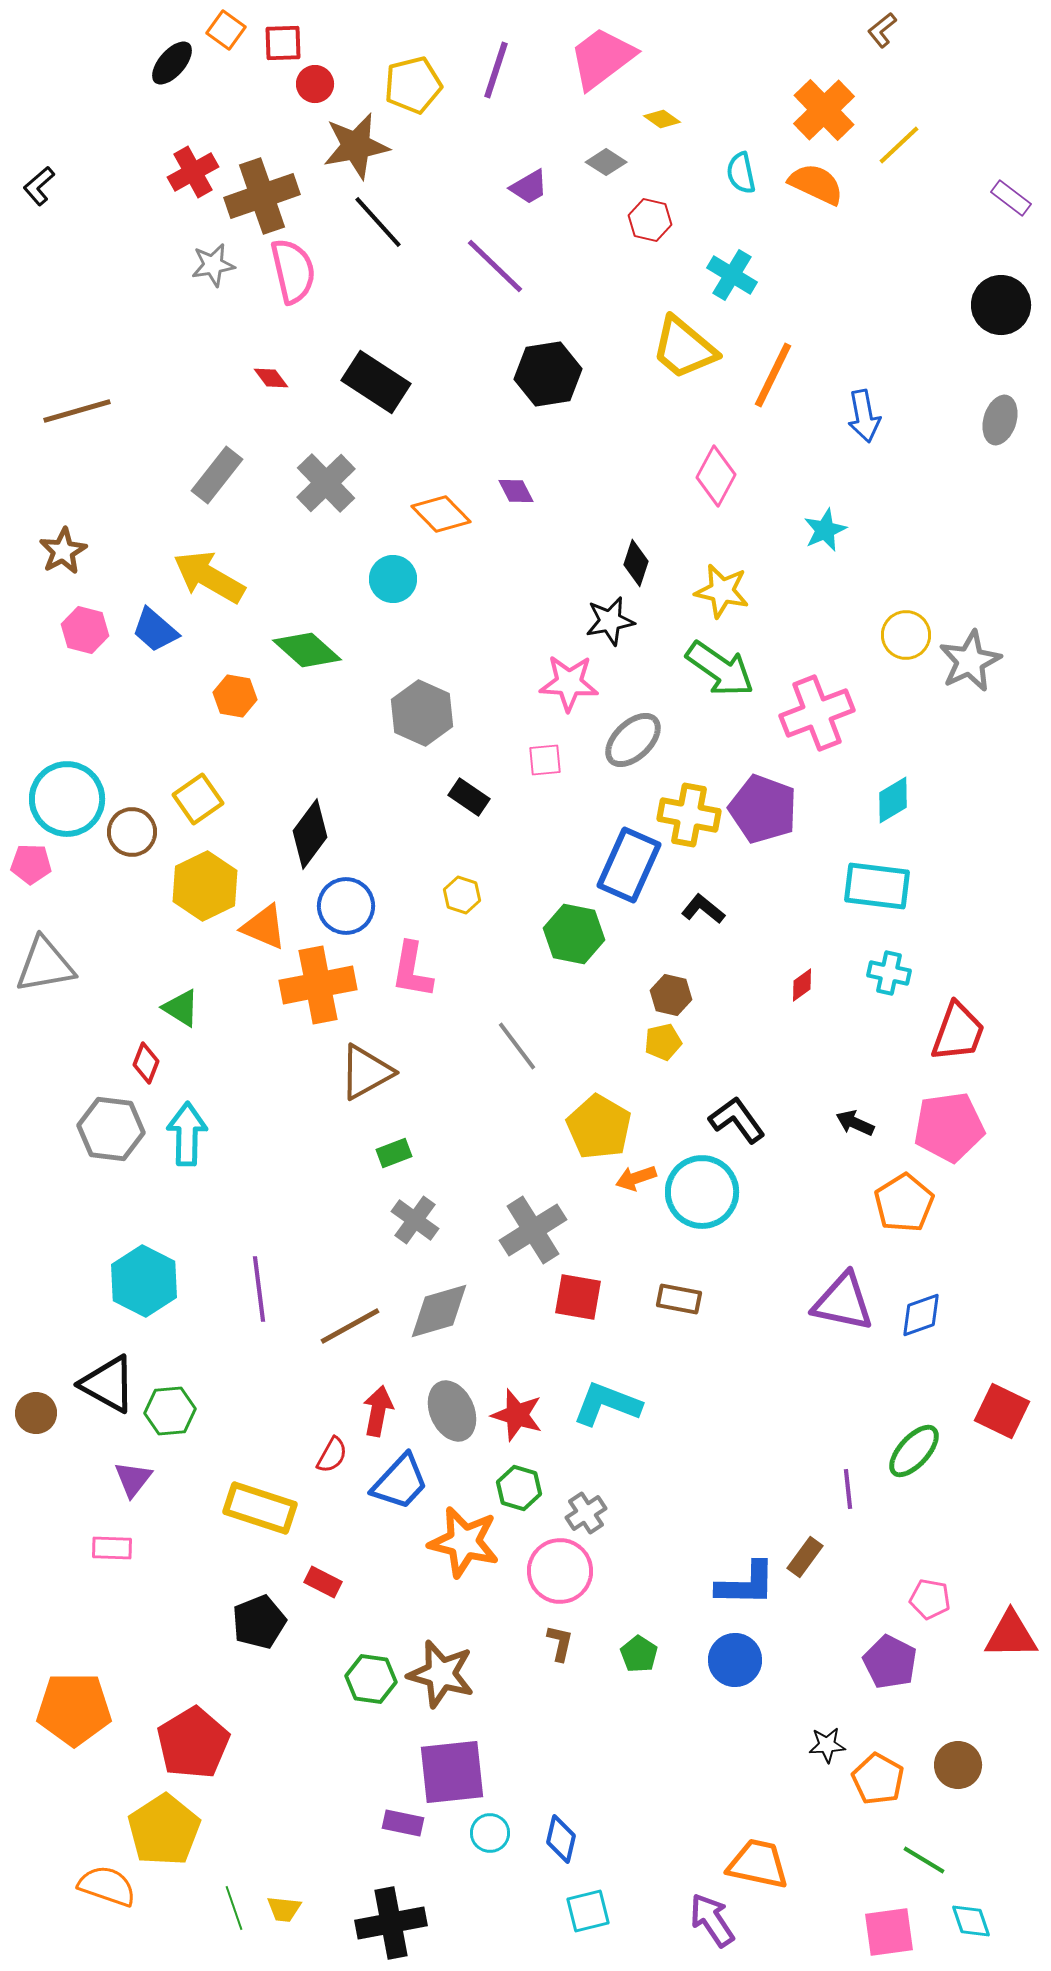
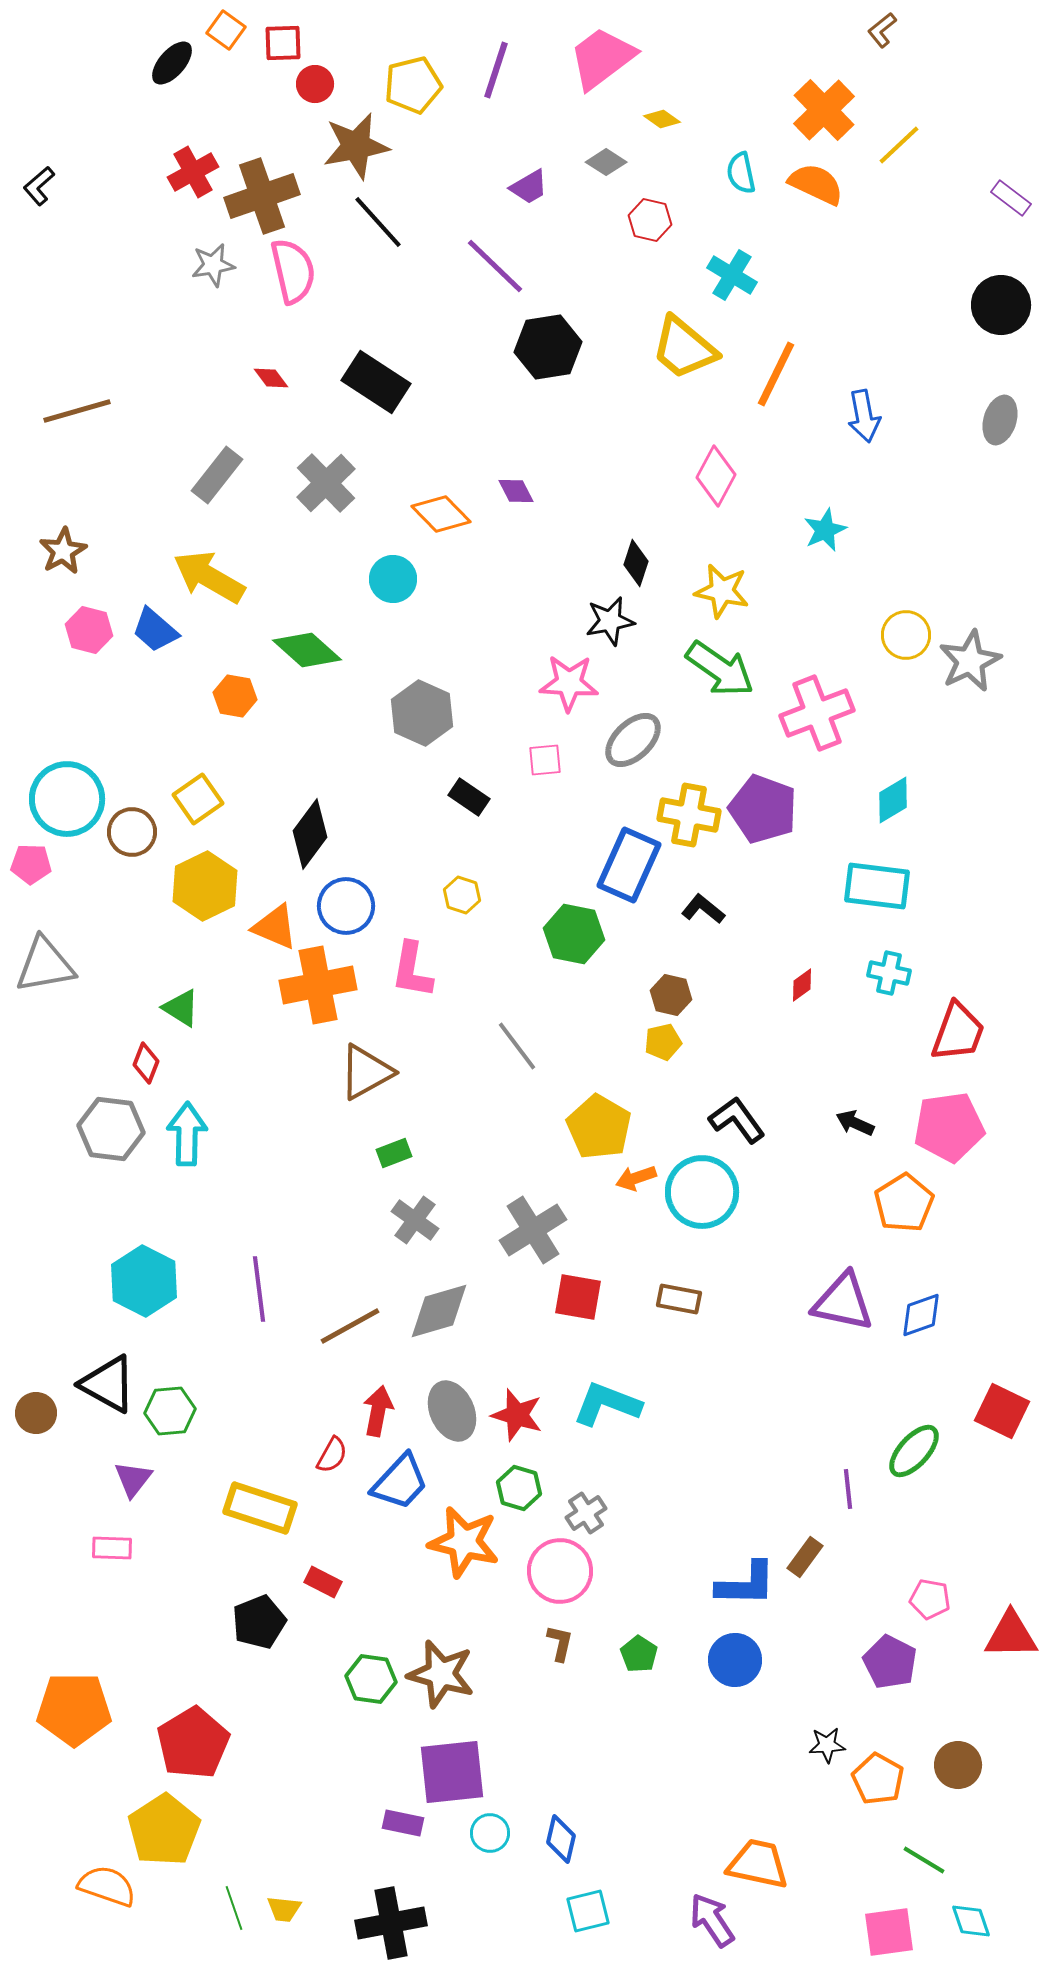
black hexagon at (548, 374): moved 27 px up
orange line at (773, 375): moved 3 px right, 1 px up
pink hexagon at (85, 630): moved 4 px right
orange triangle at (264, 927): moved 11 px right
